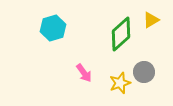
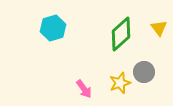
yellow triangle: moved 8 px right, 8 px down; rotated 36 degrees counterclockwise
pink arrow: moved 16 px down
